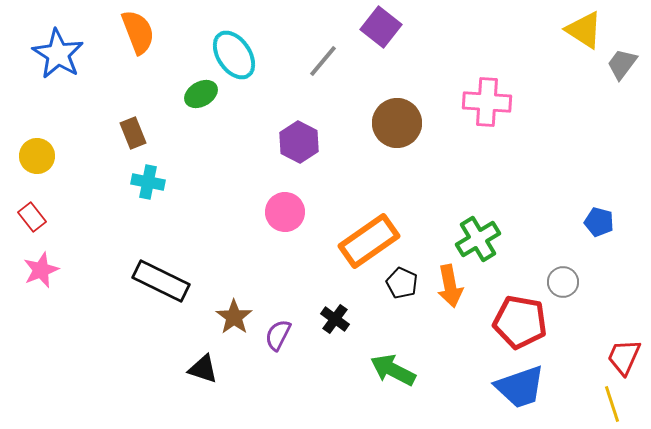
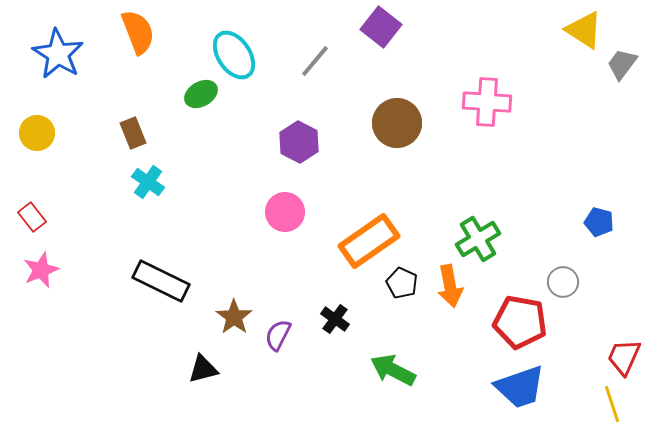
gray line: moved 8 px left
yellow circle: moved 23 px up
cyan cross: rotated 24 degrees clockwise
black triangle: rotated 32 degrees counterclockwise
